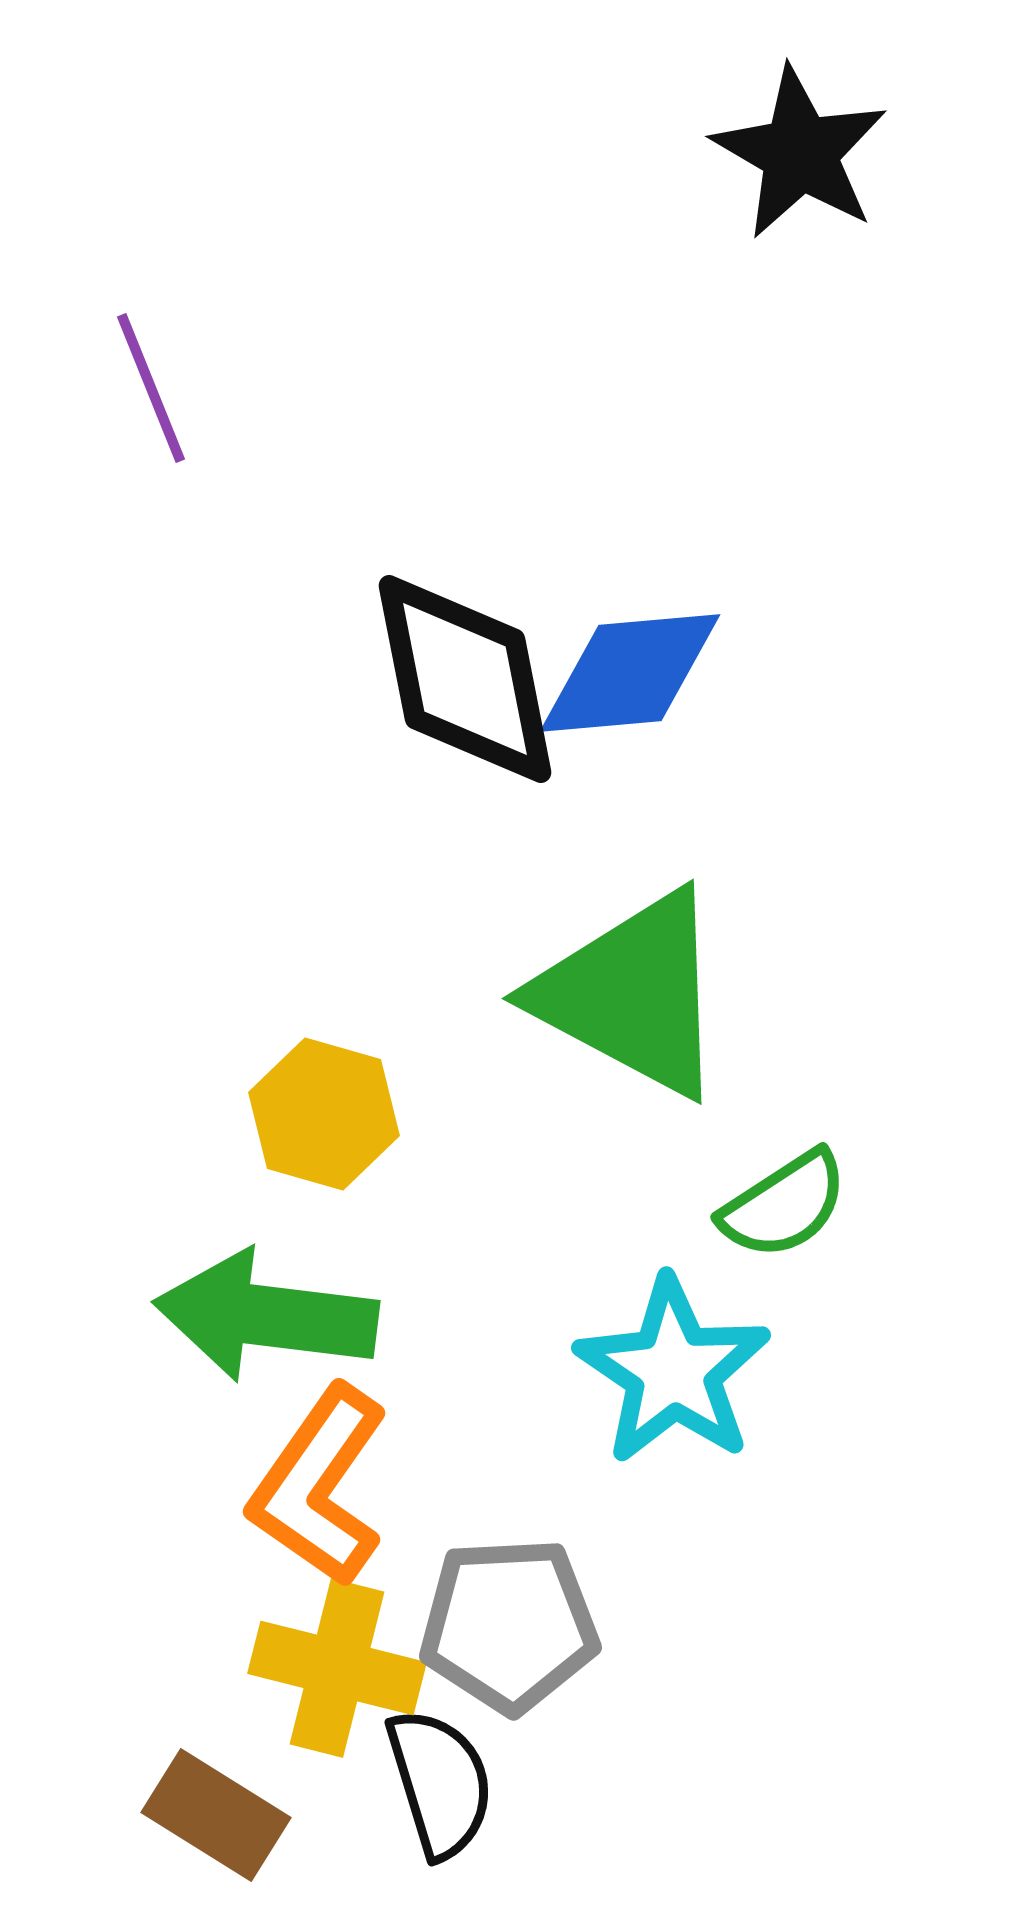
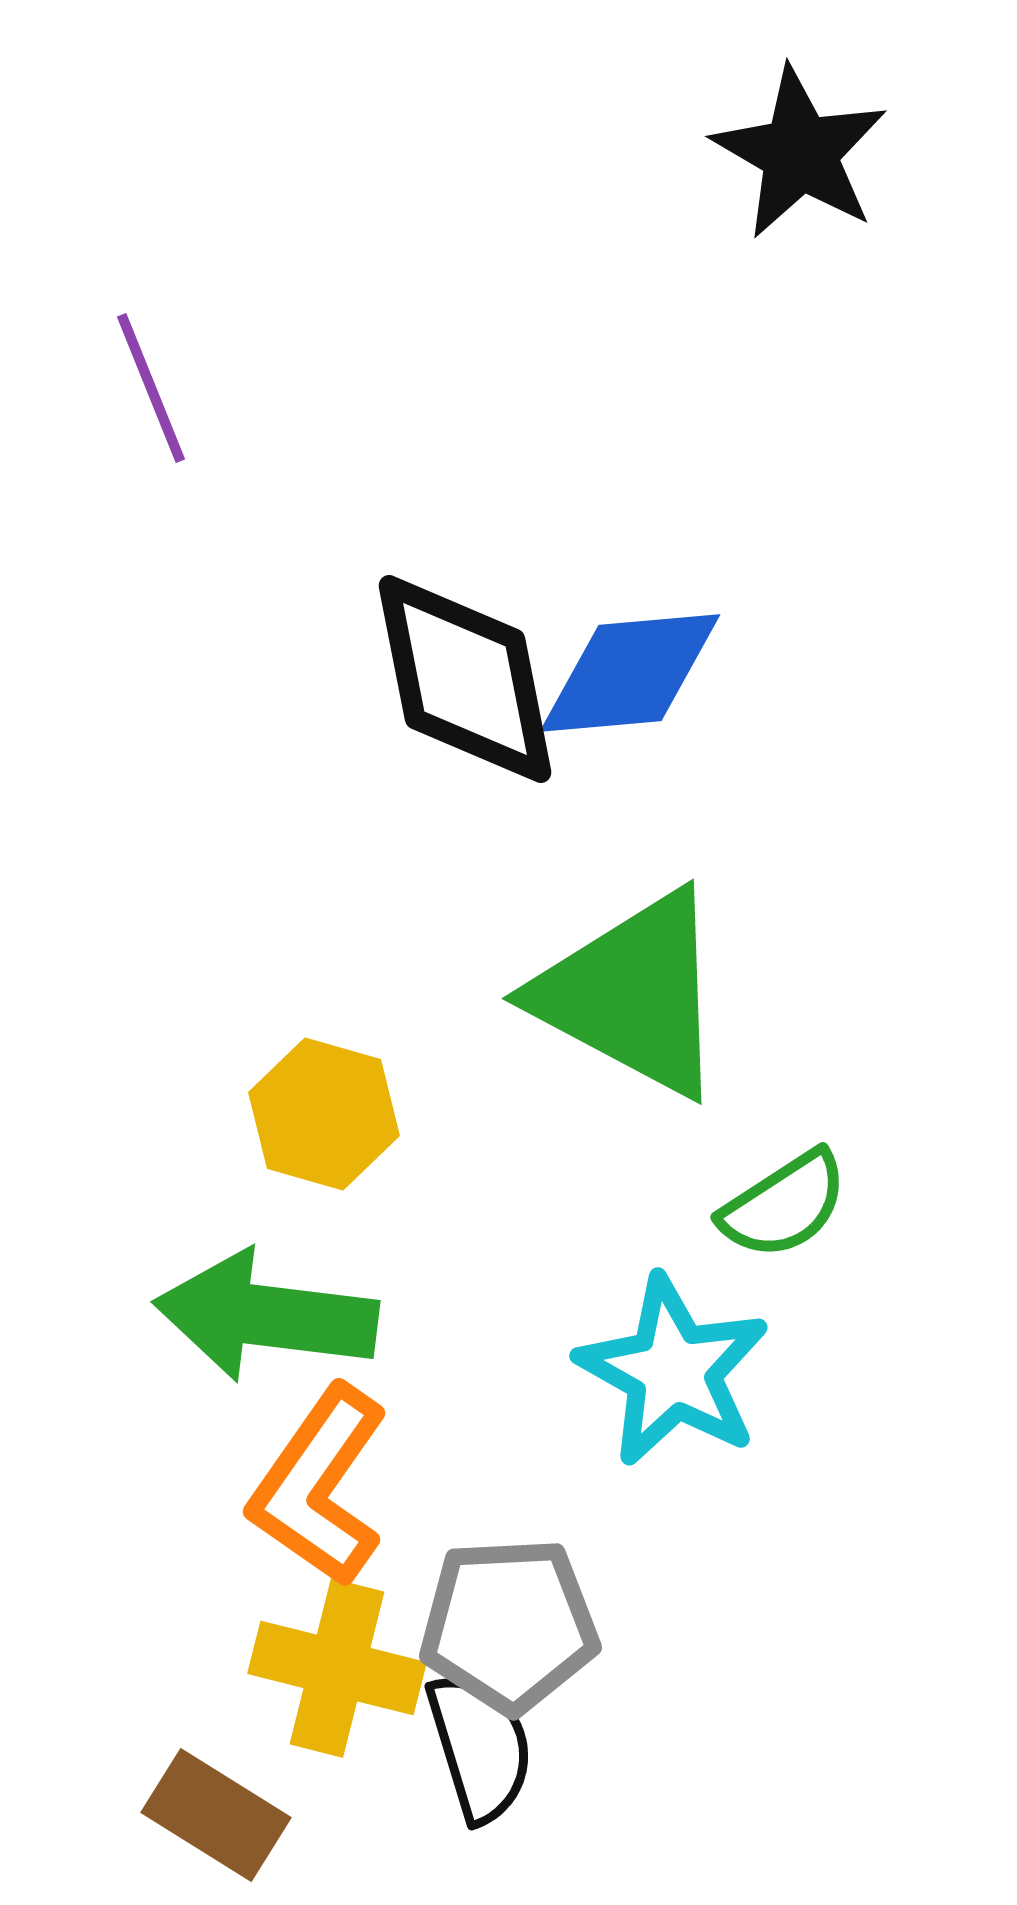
cyan star: rotated 5 degrees counterclockwise
black semicircle: moved 40 px right, 36 px up
